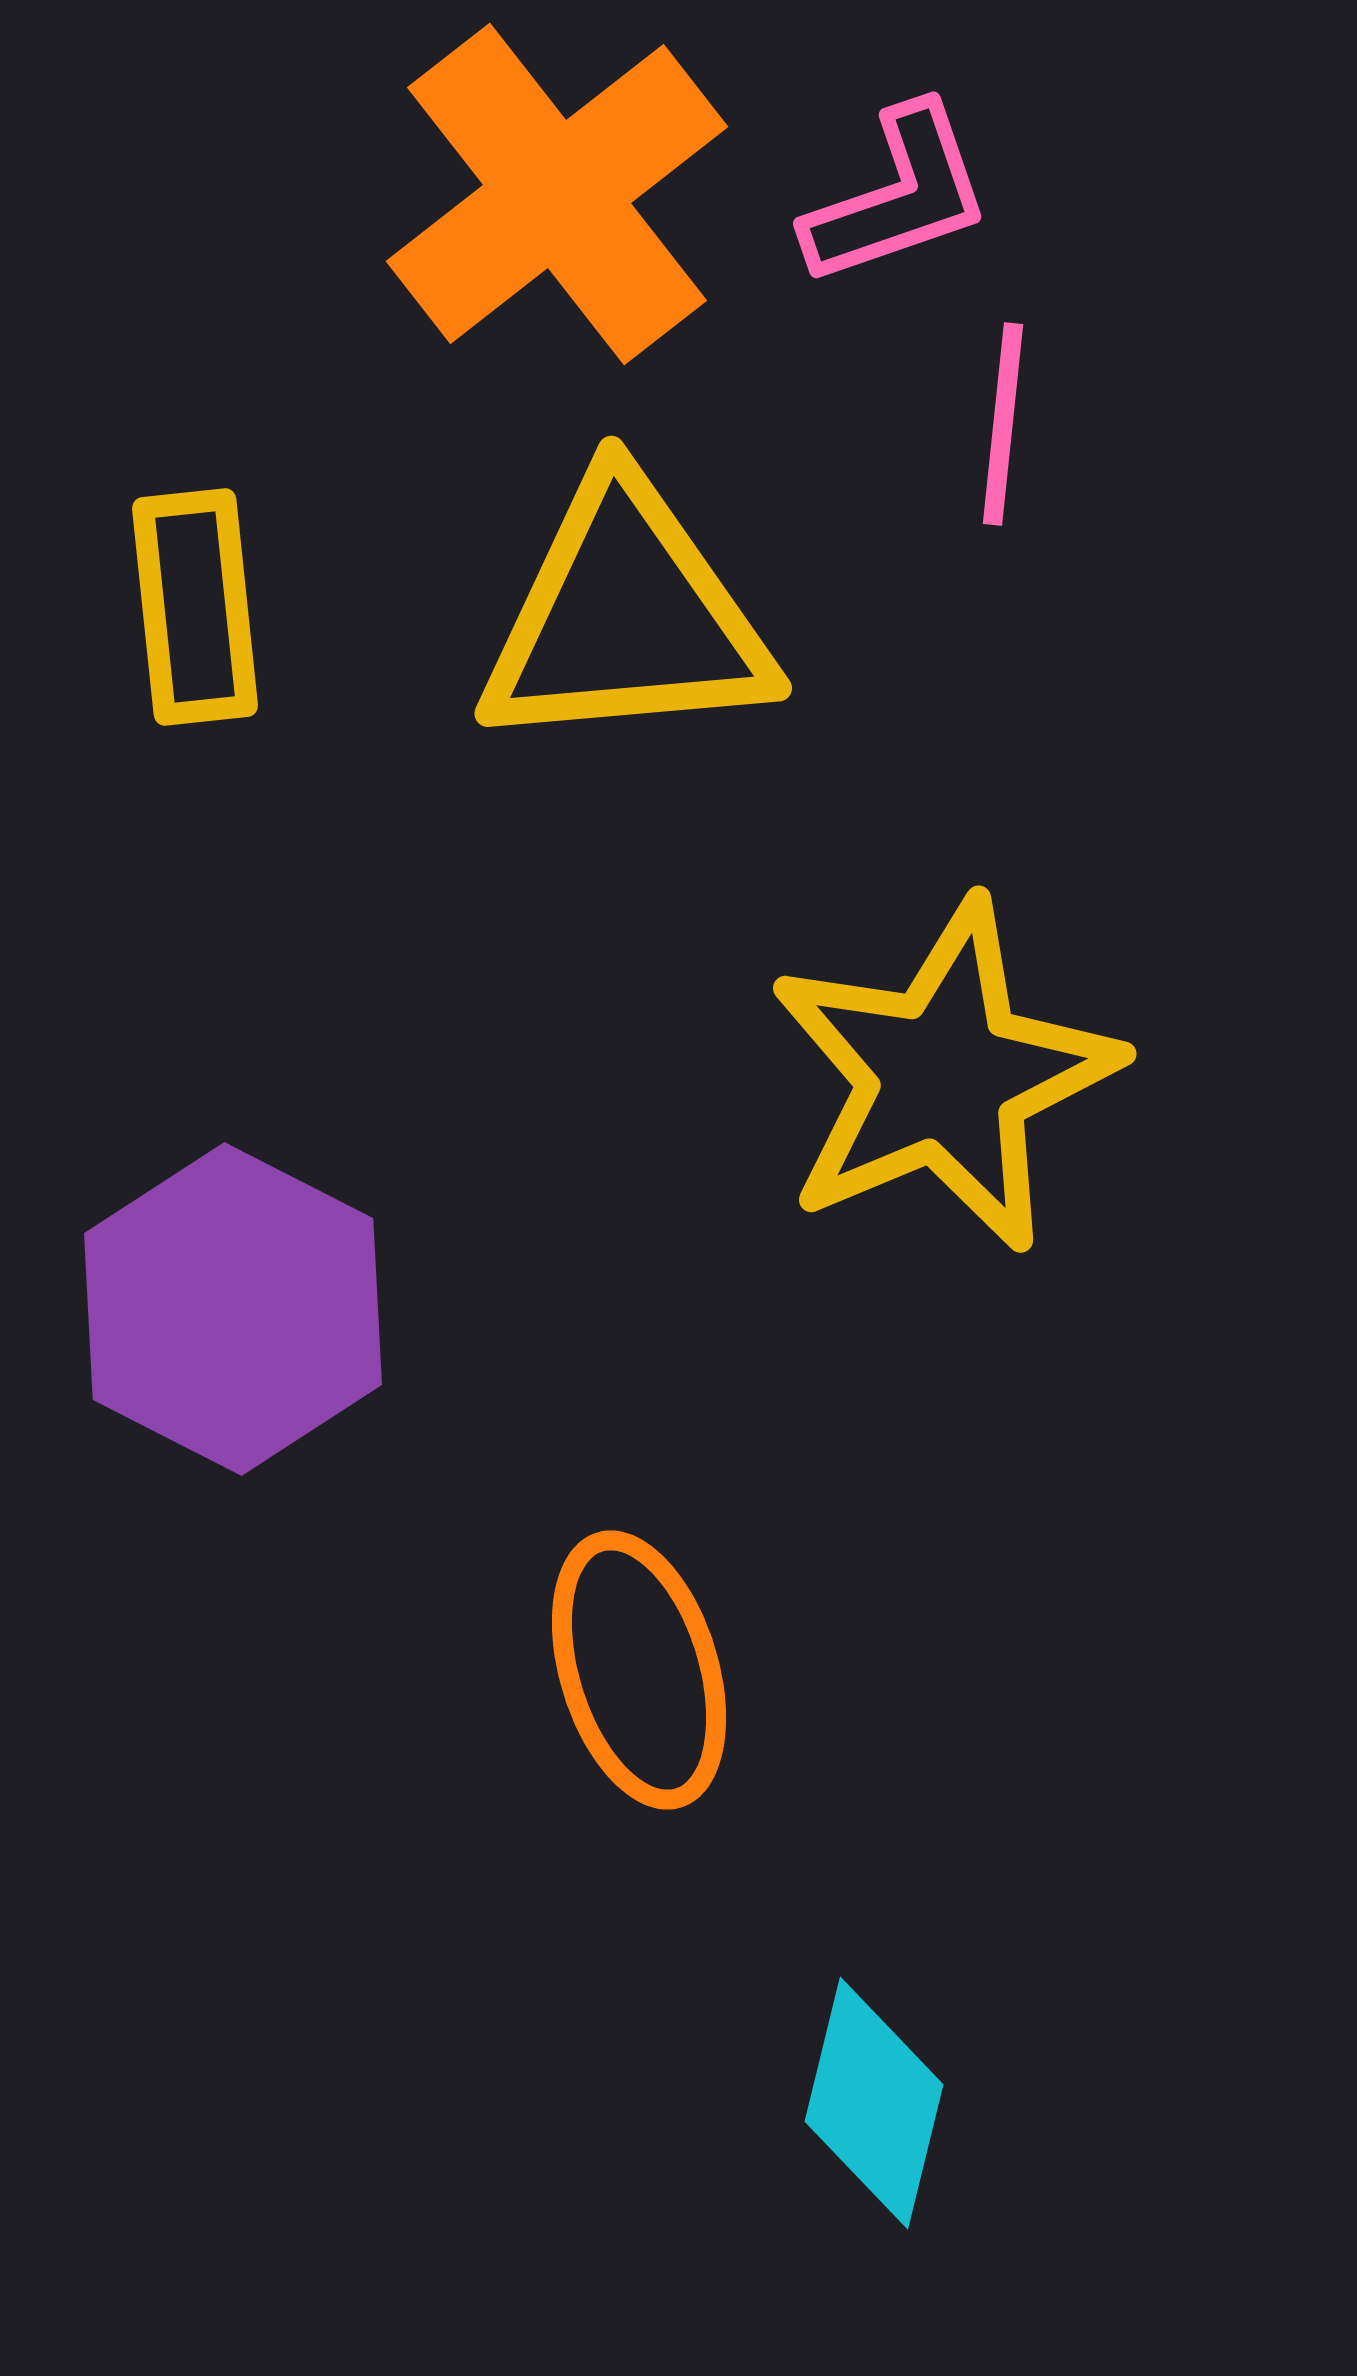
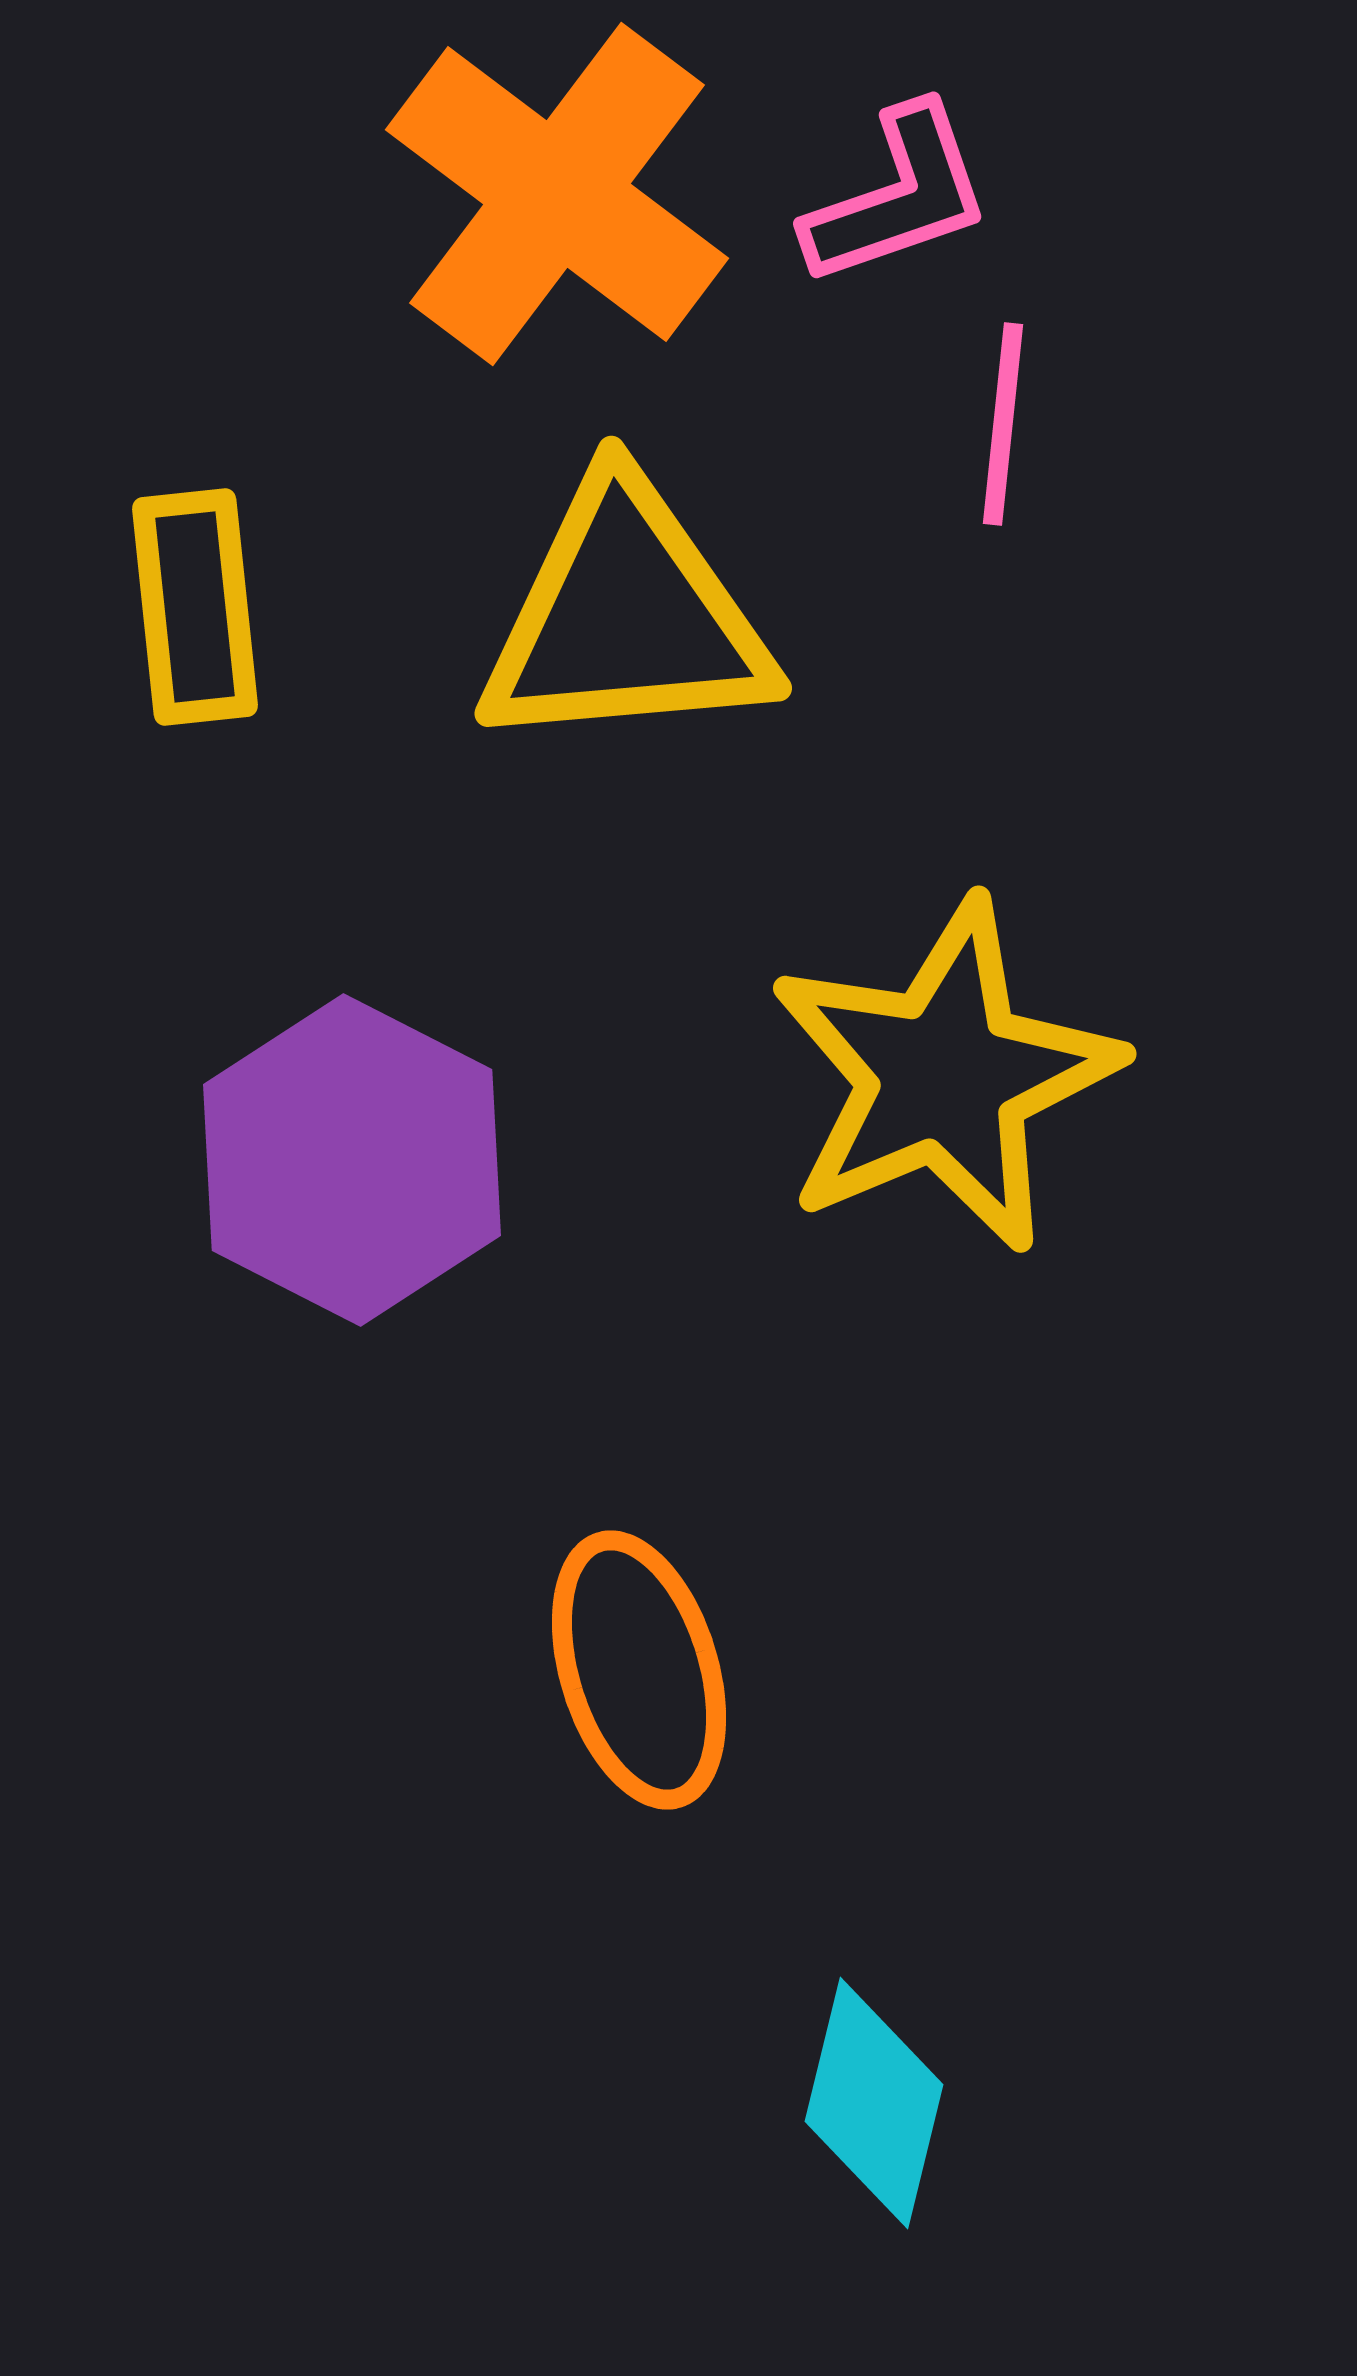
orange cross: rotated 15 degrees counterclockwise
purple hexagon: moved 119 px right, 149 px up
